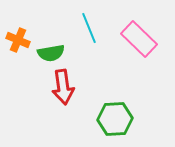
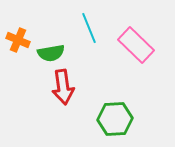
pink rectangle: moved 3 px left, 6 px down
